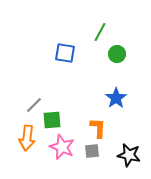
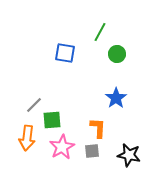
pink star: rotated 20 degrees clockwise
